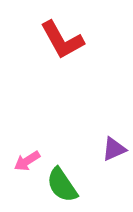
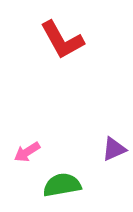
pink arrow: moved 9 px up
green semicircle: rotated 114 degrees clockwise
